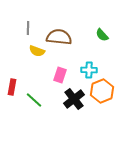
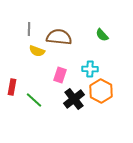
gray line: moved 1 px right, 1 px down
cyan cross: moved 1 px right, 1 px up
orange hexagon: moved 1 px left; rotated 10 degrees counterclockwise
